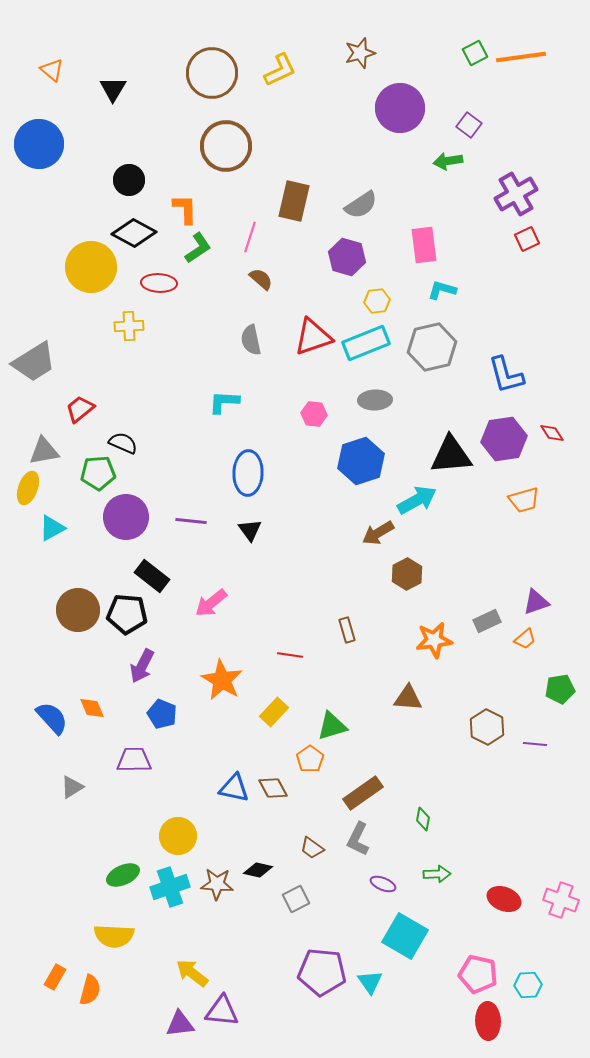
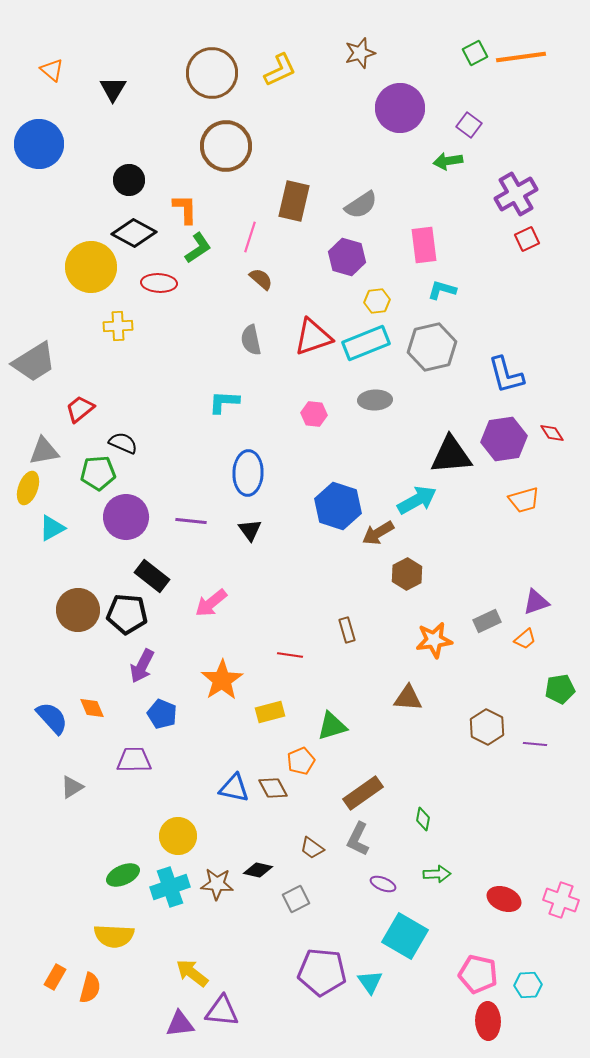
yellow cross at (129, 326): moved 11 px left
blue hexagon at (361, 461): moved 23 px left, 45 px down; rotated 24 degrees counterclockwise
orange star at (222, 680): rotated 9 degrees clockwise
yellow rectangle at (274, 712): moved 4 px left; rotated 32 degrees clockwise
orange pentagon at (310, 759): moved 9 px left, 2 px down; rotated 12 degrees clockwise
orange semicircle at (90, 990): moved 2 px up
